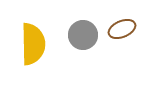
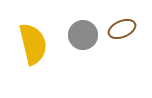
yellow semicircle: rotated 12 degrees counterclockwise
